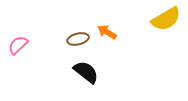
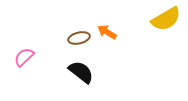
brown ellipse: moved 1 px right, 1 px up
pink semicircle: moved 6 px right, 12 px down
black semicircle: moved 5 px left
